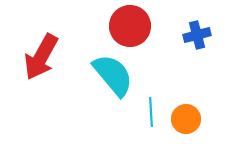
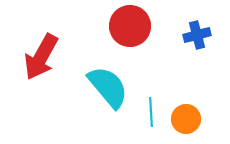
cyan semicircle: moved 5 px left, 12 px down
